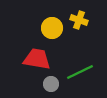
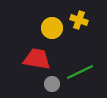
gray circle: moved 1 px right
